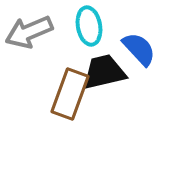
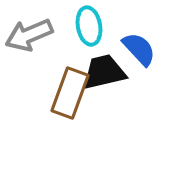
gray arrow: moved 3 px down
brown rectangle: moved 1 px up
